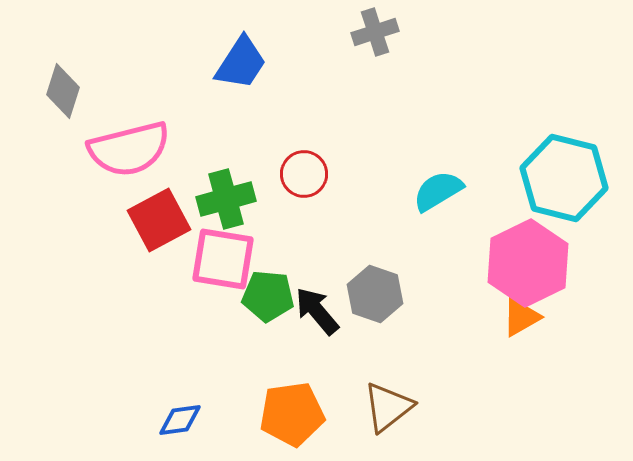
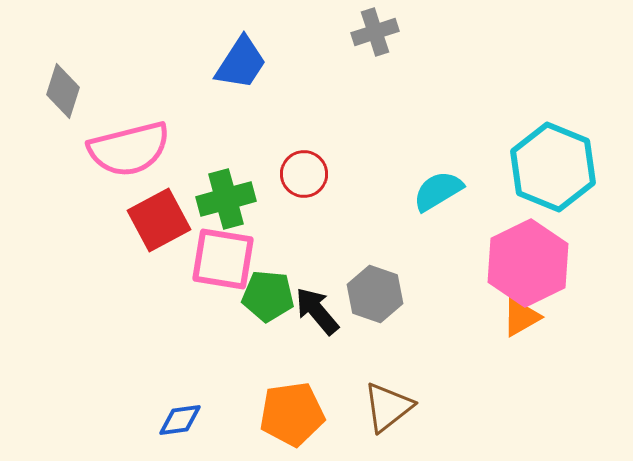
cyan hexagon: moved 11 px left, 11 px up; rotated 8 degrees clockwise
